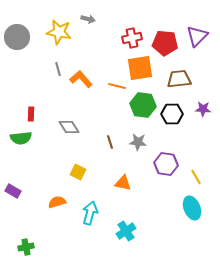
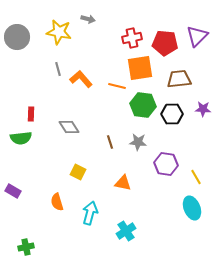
orange semicircle: rotated 90 degrees counterclockwise
